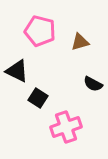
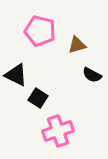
brown triangle: moved 3 px left, 3 px down
black triangle: moved 1 px left, 4 px down
black semicircle: moved 1 px left, 9 px up
pink cross: moved 8 px left, 4 px down
